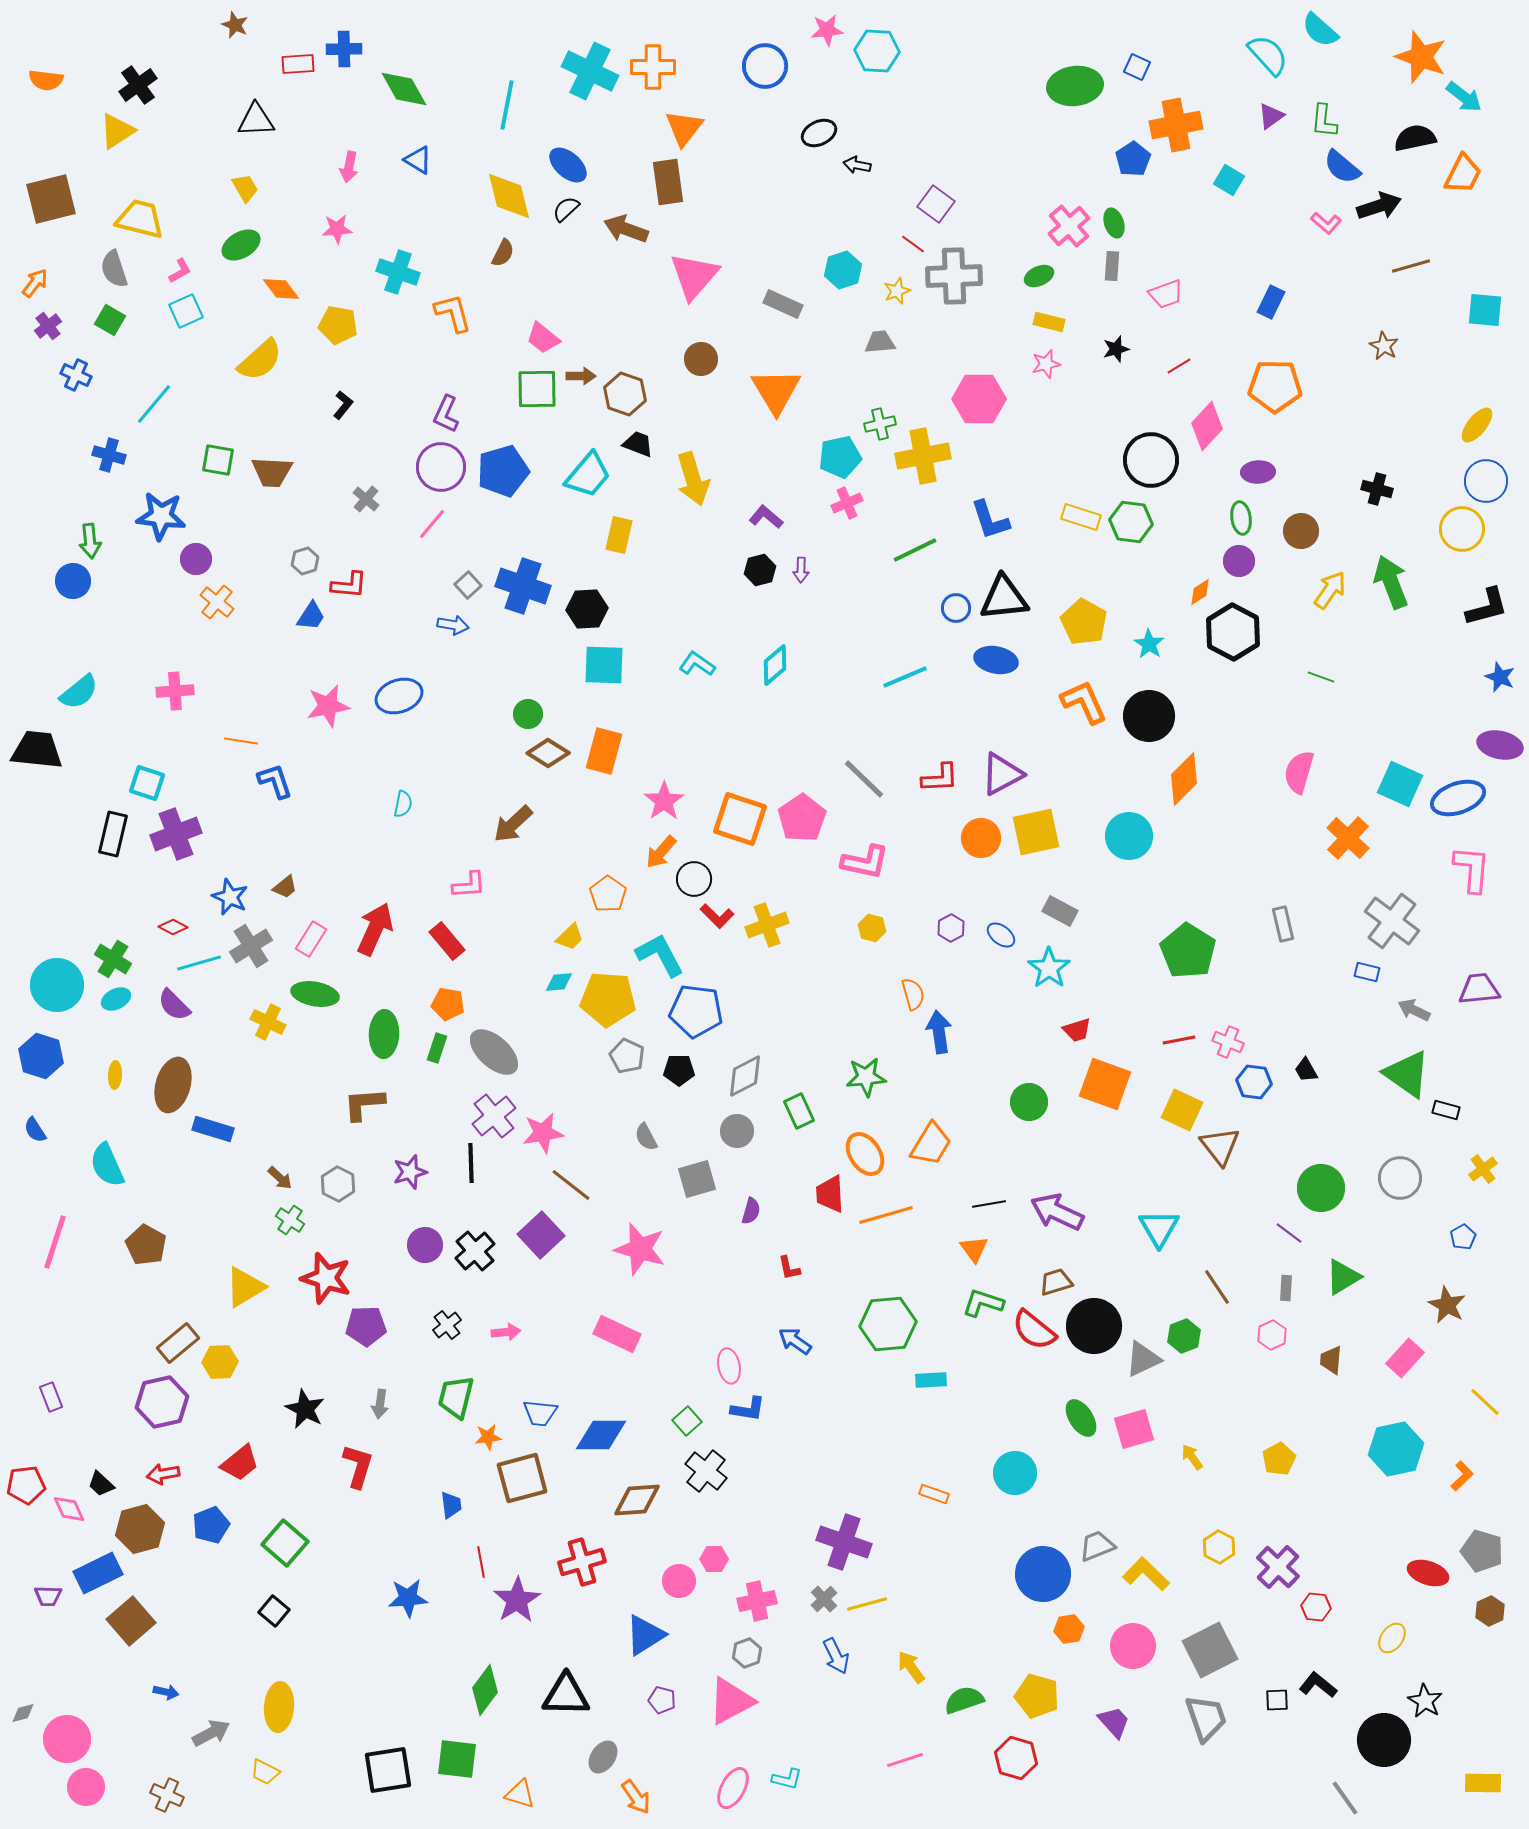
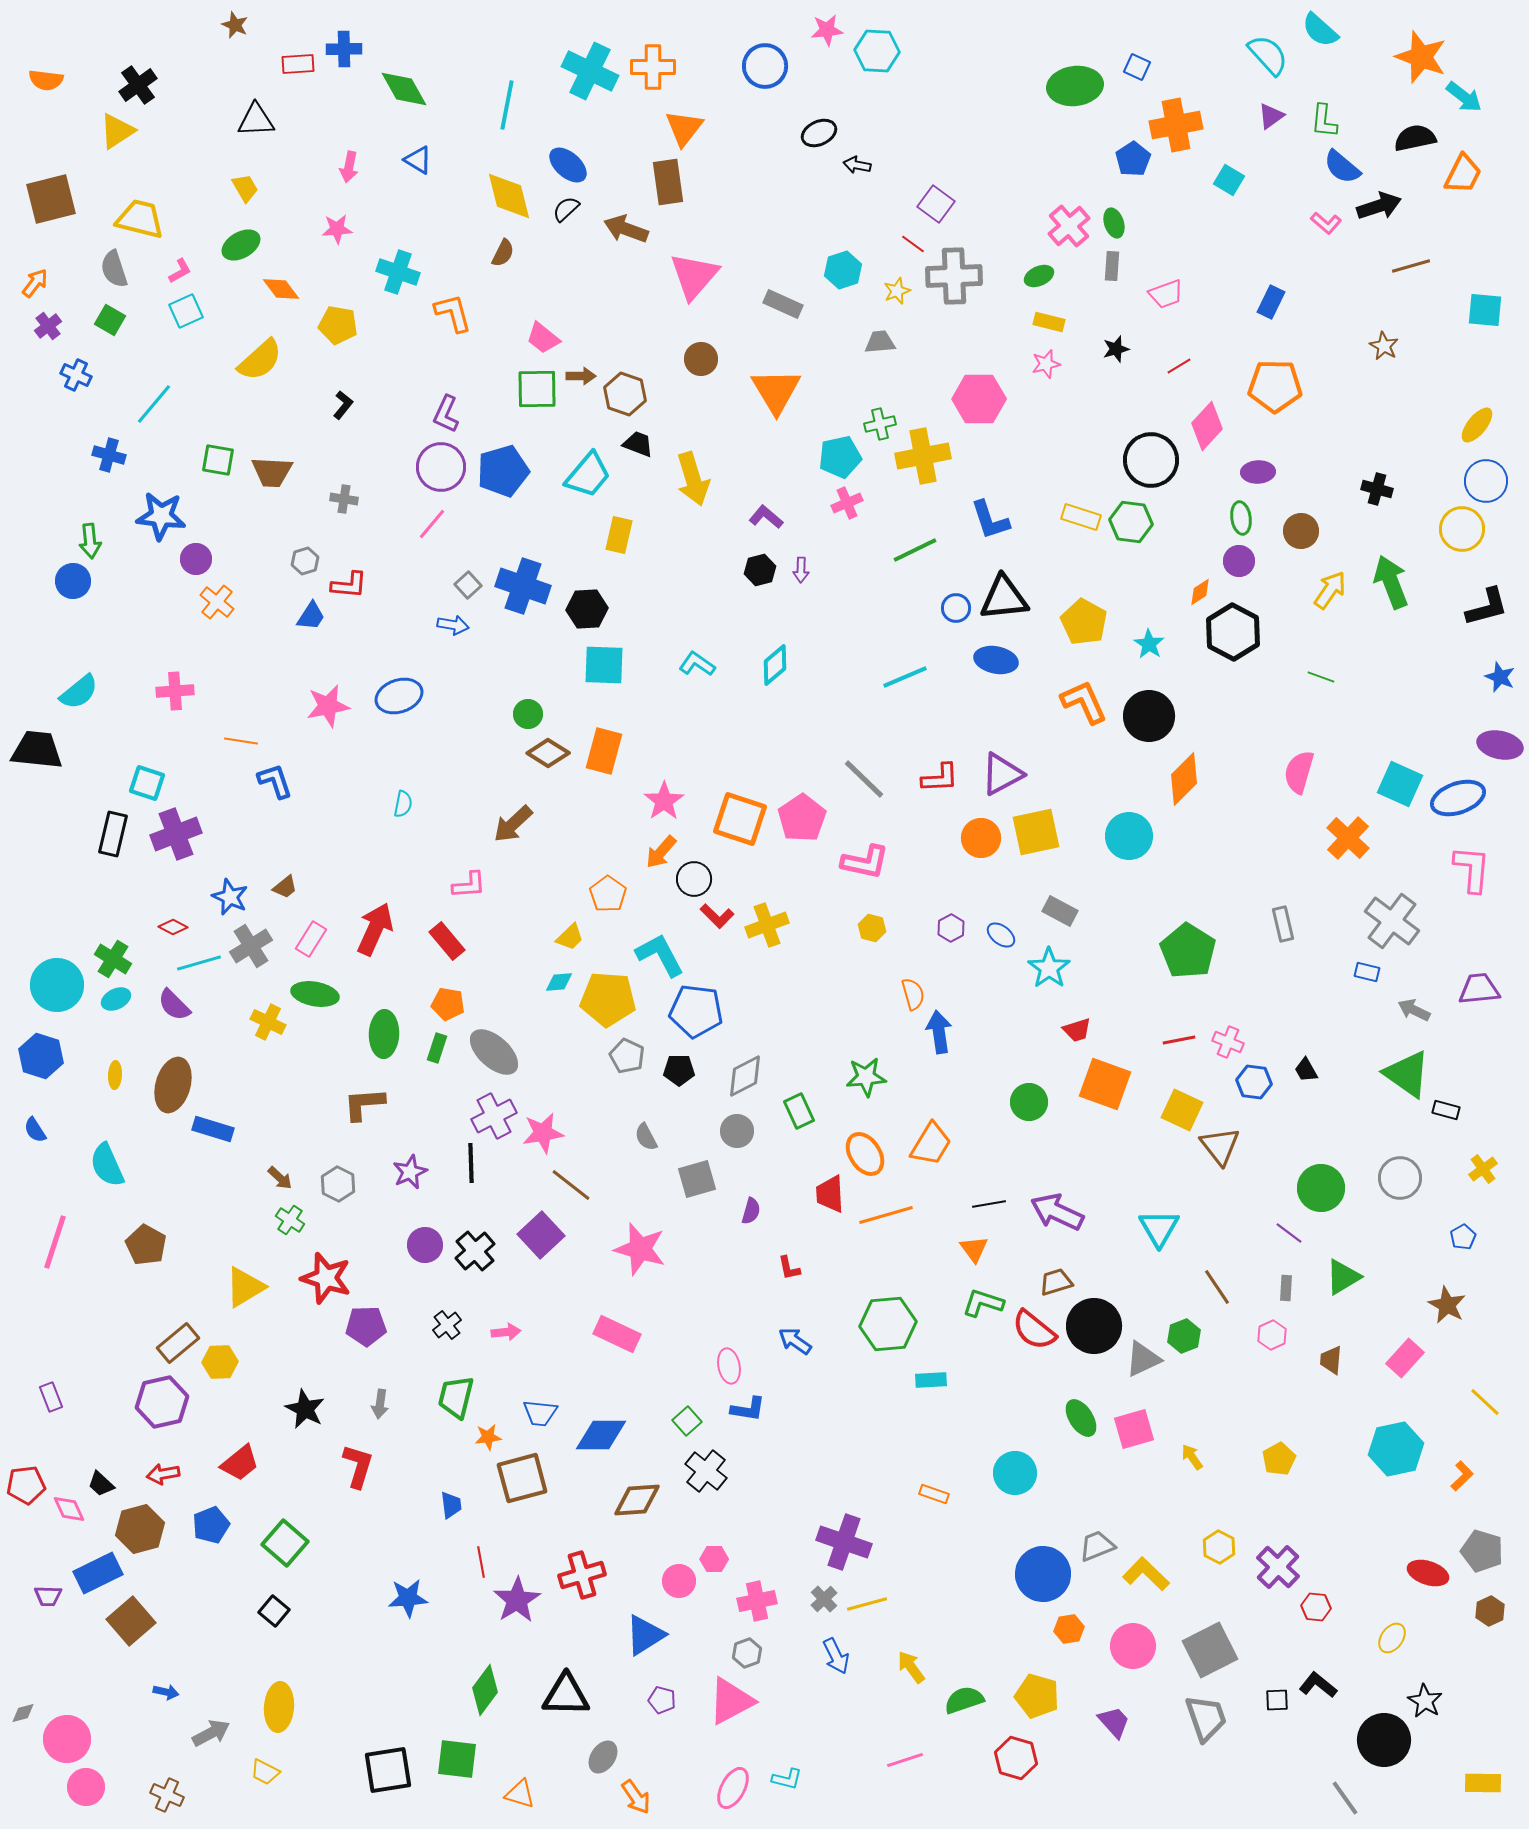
gray cross at (366, 499): moved 22 px left; rotated 32 degrees counterclockwise
purple cross at (494, 1116): rotated 12 degrees clockwise
purple star at (410, 1172): rotated 8 degrees counterclockwise
red cross at (582, 1562): moved 13 px down
